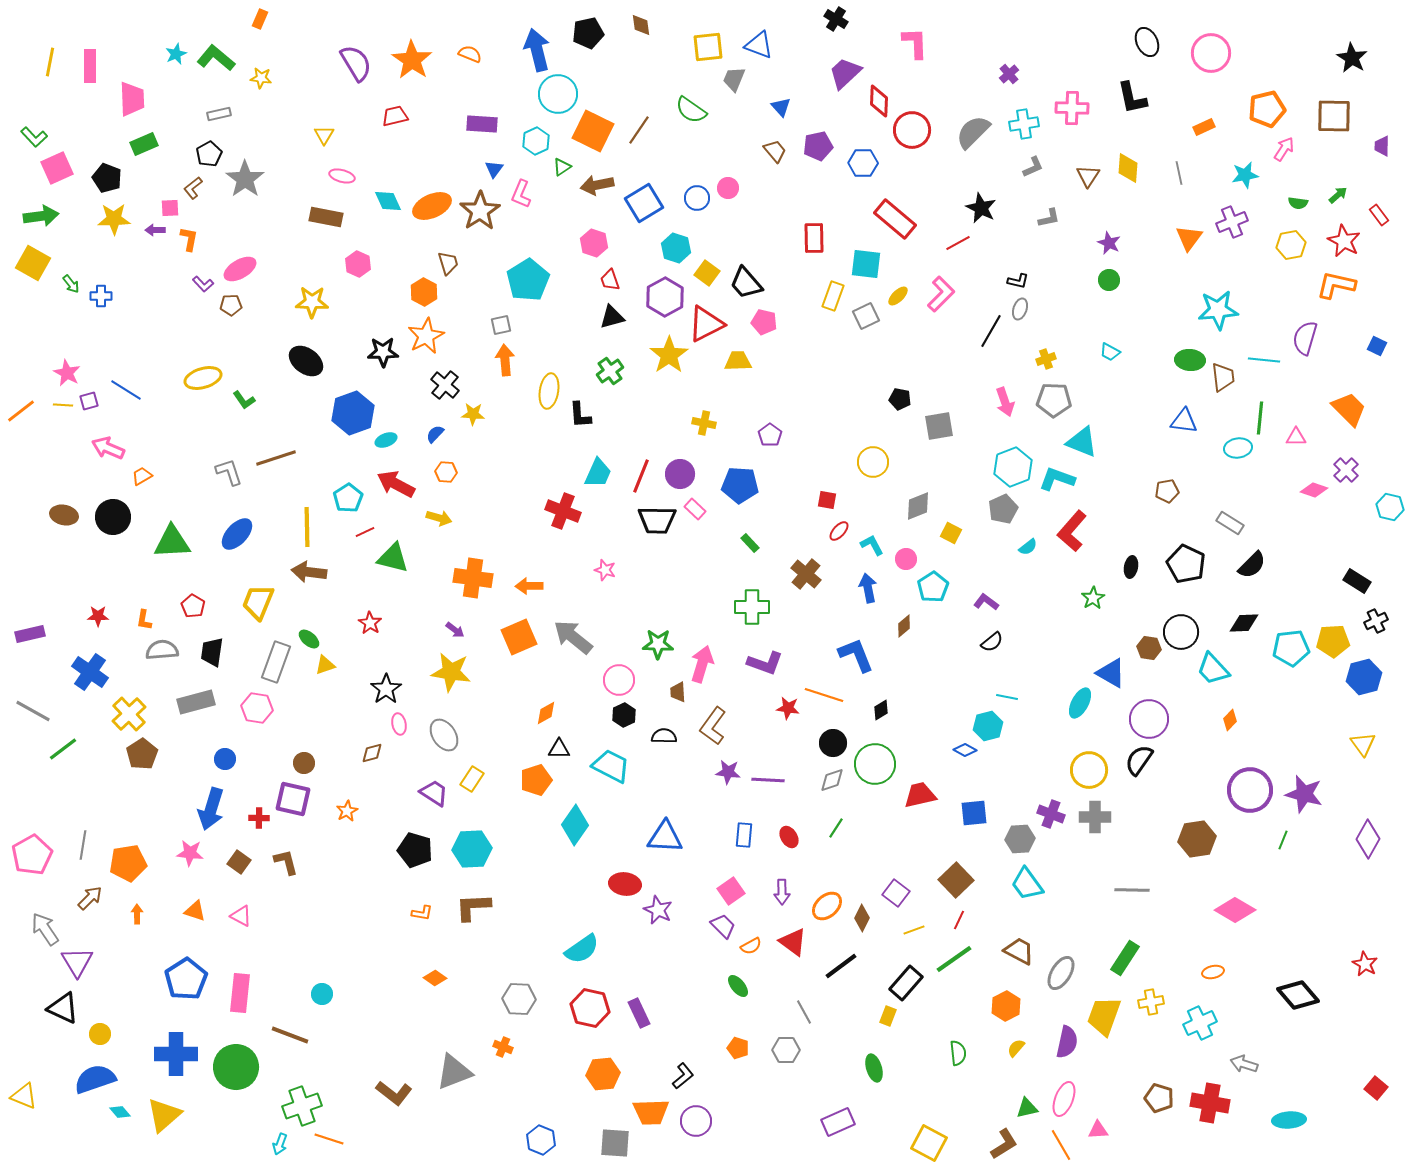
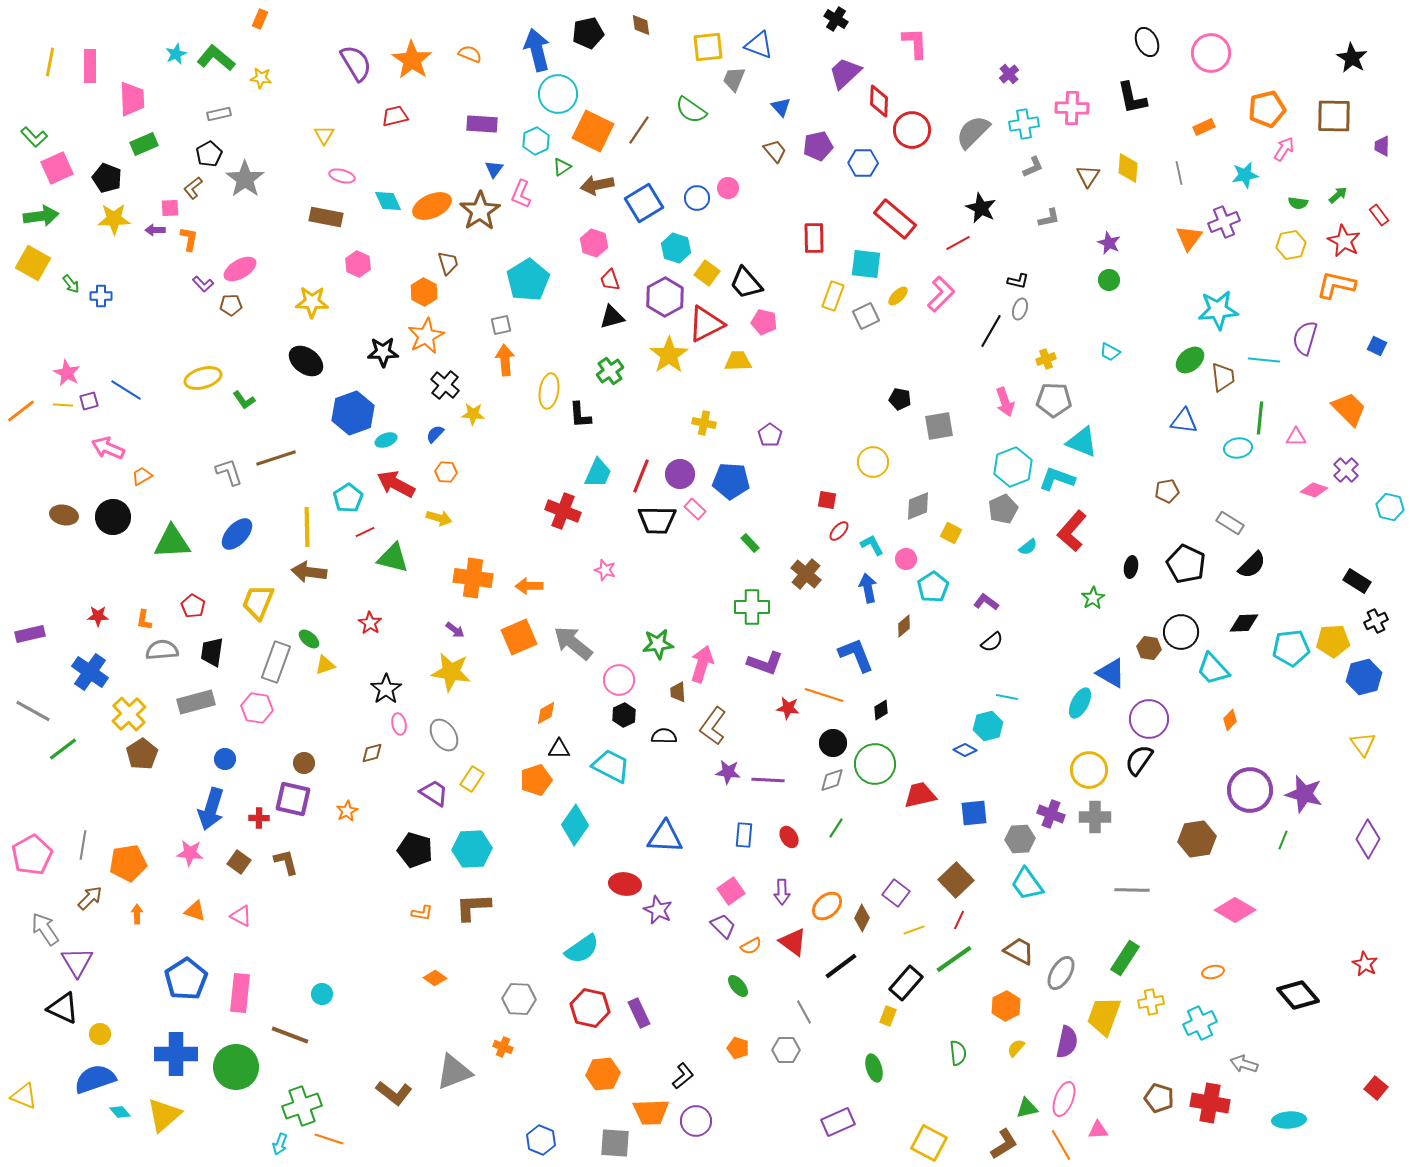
purple cross at (1232, 222): moved 8 px left
green ellipse at (1190, 360): rotated 44 degrees counterclockwise
blue pentagon at (740, 485): moved 9 px left, 4 px up
gray arrow at (573, 637): moved 6 px down
green star at (658, 644): rotated 8 degrees counterclockwise
